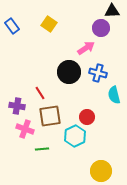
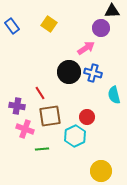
blue cross: moved 5 px left
